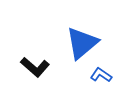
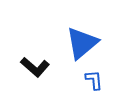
blue L-shape: moved 7 px left, 5 px down; rotated 50 degrees clockwise
